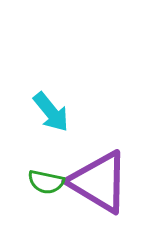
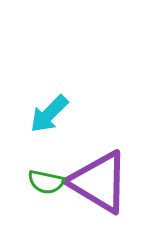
cyan arrow: moved 2 px left, 2 px down; rotated 84 degrees clockwise
